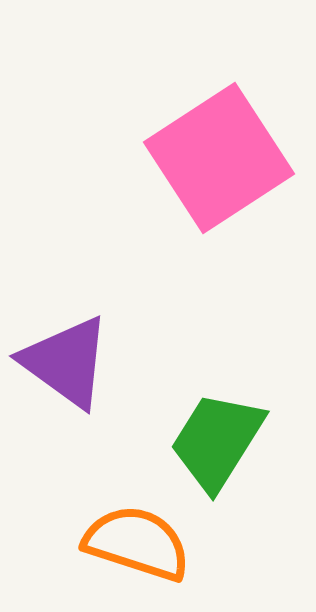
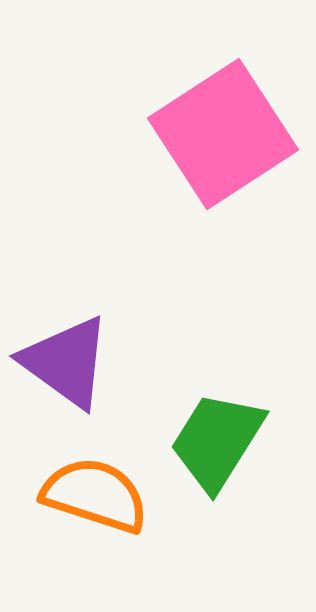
pink square: moved 4 px right, 24 px up
orange semicircle: moved 42 px left, 48 px up
